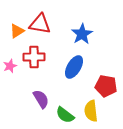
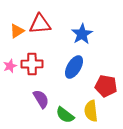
red triangle: rotated 15 degrees counterclockwise
red cross: moved 2 px left, 7 px down
